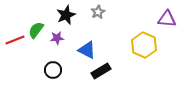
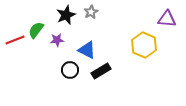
gray star: moved 7 px left
purple star: moved 2 px down
black circle: moved 17 px right
